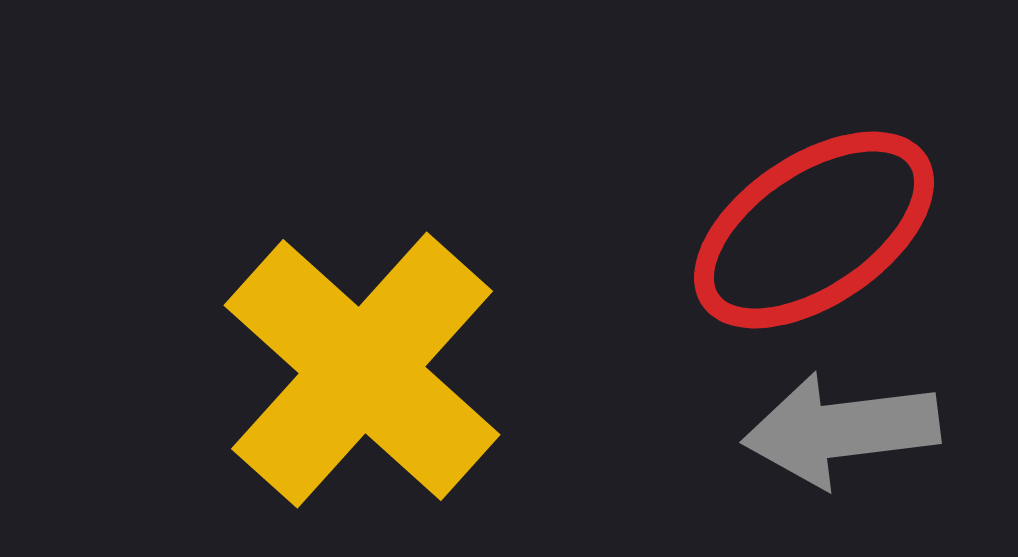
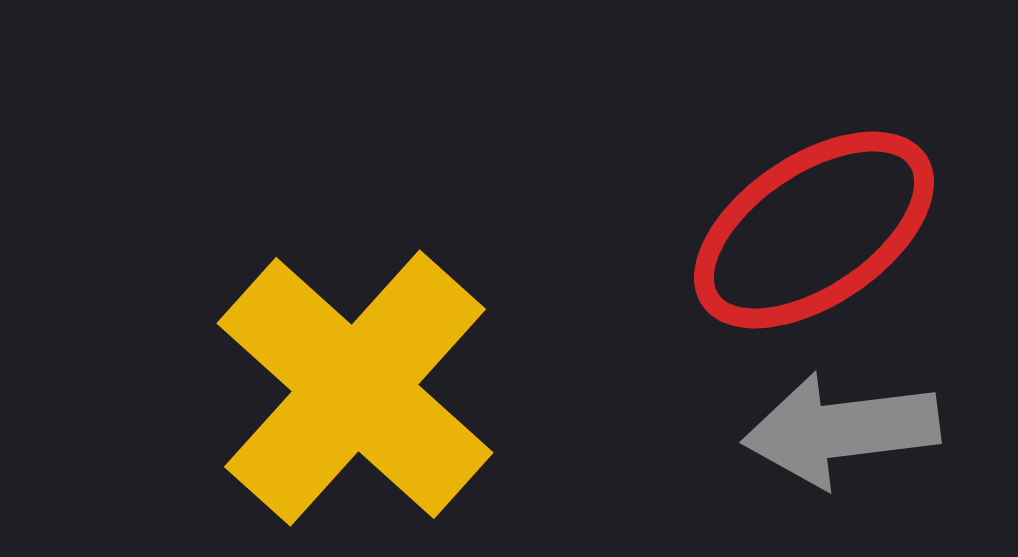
yellow cross: moved 7 px left, 18 px down
